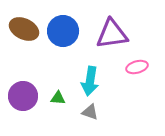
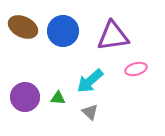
brown ellipse: moved 1 px left, 2 px up
purple triangle: moved 1 px right, 2 px down
pink ellipse: moved 1 px left, 2 px down
cyan arrow: rotated 40 degrees clockwise
purple circle: moved 2 px right, 1 px down
gray triangle: rotated 24 degrees clockwise
